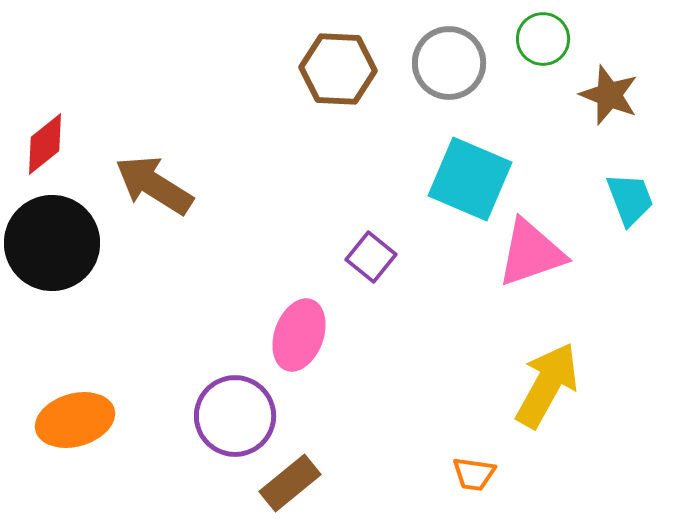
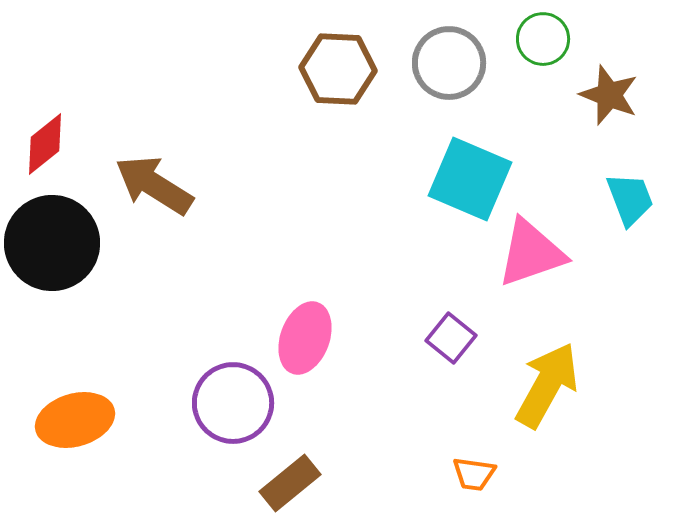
purple square: moved 80 px right, 81 px down
pink ellipse: moved 6 px right, 3 px down
purple circle: moved 2 px left, 13 px up
